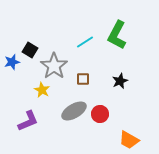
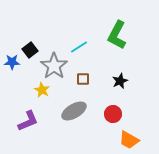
cyan line: moved 6 px left, 5 px down
black square: rotated 21 degrees clockwise
blue star: rotated 14 degrees clockwise
red circle: moved 13 px right
